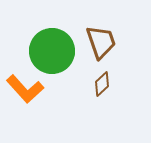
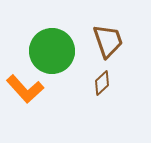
brown trapezoid: moved 7 px right, 1 px up
brown diamond: moved 1 px up
